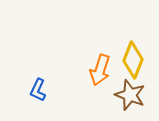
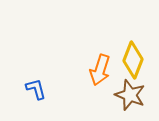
blue L-shape: moved 2 px left, 1 px up; rotated 140 degrees clockwise
